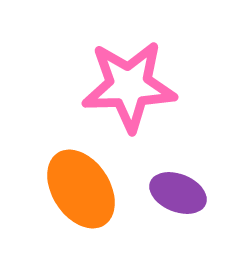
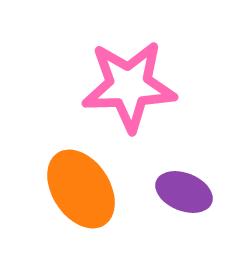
purple ellipse: moved 6 px right, 1 px up
